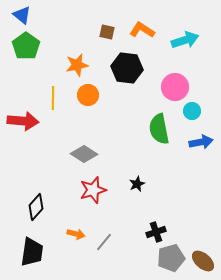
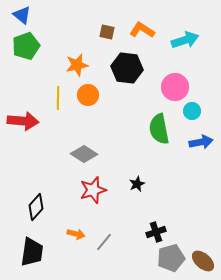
green pentagon: rotated 16 degrees clockwise
yellow line: moved 5 px right
